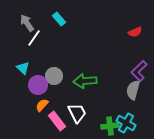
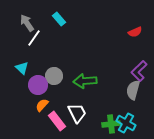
cyan triangle: moved 1 px left
green cross: moved 1 px right, 2 px up
